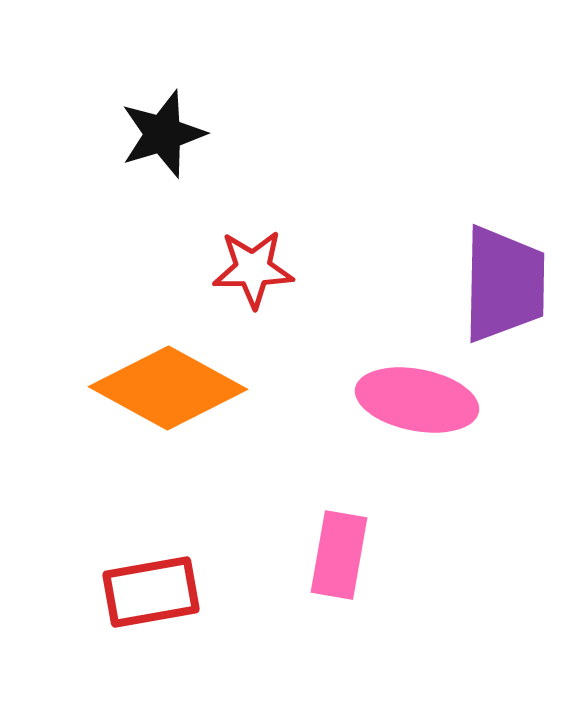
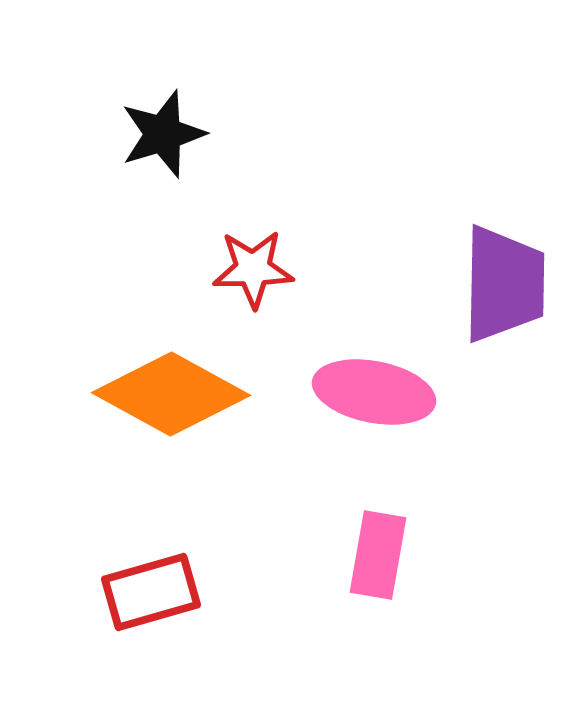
orange diamond: moved 3 px right, 6 px down
pink ellipse: moved 43 px left, 8 px up
pink rectangle: moved 39 px right
red rectangle: rotated 6 degrees counterclockwise
